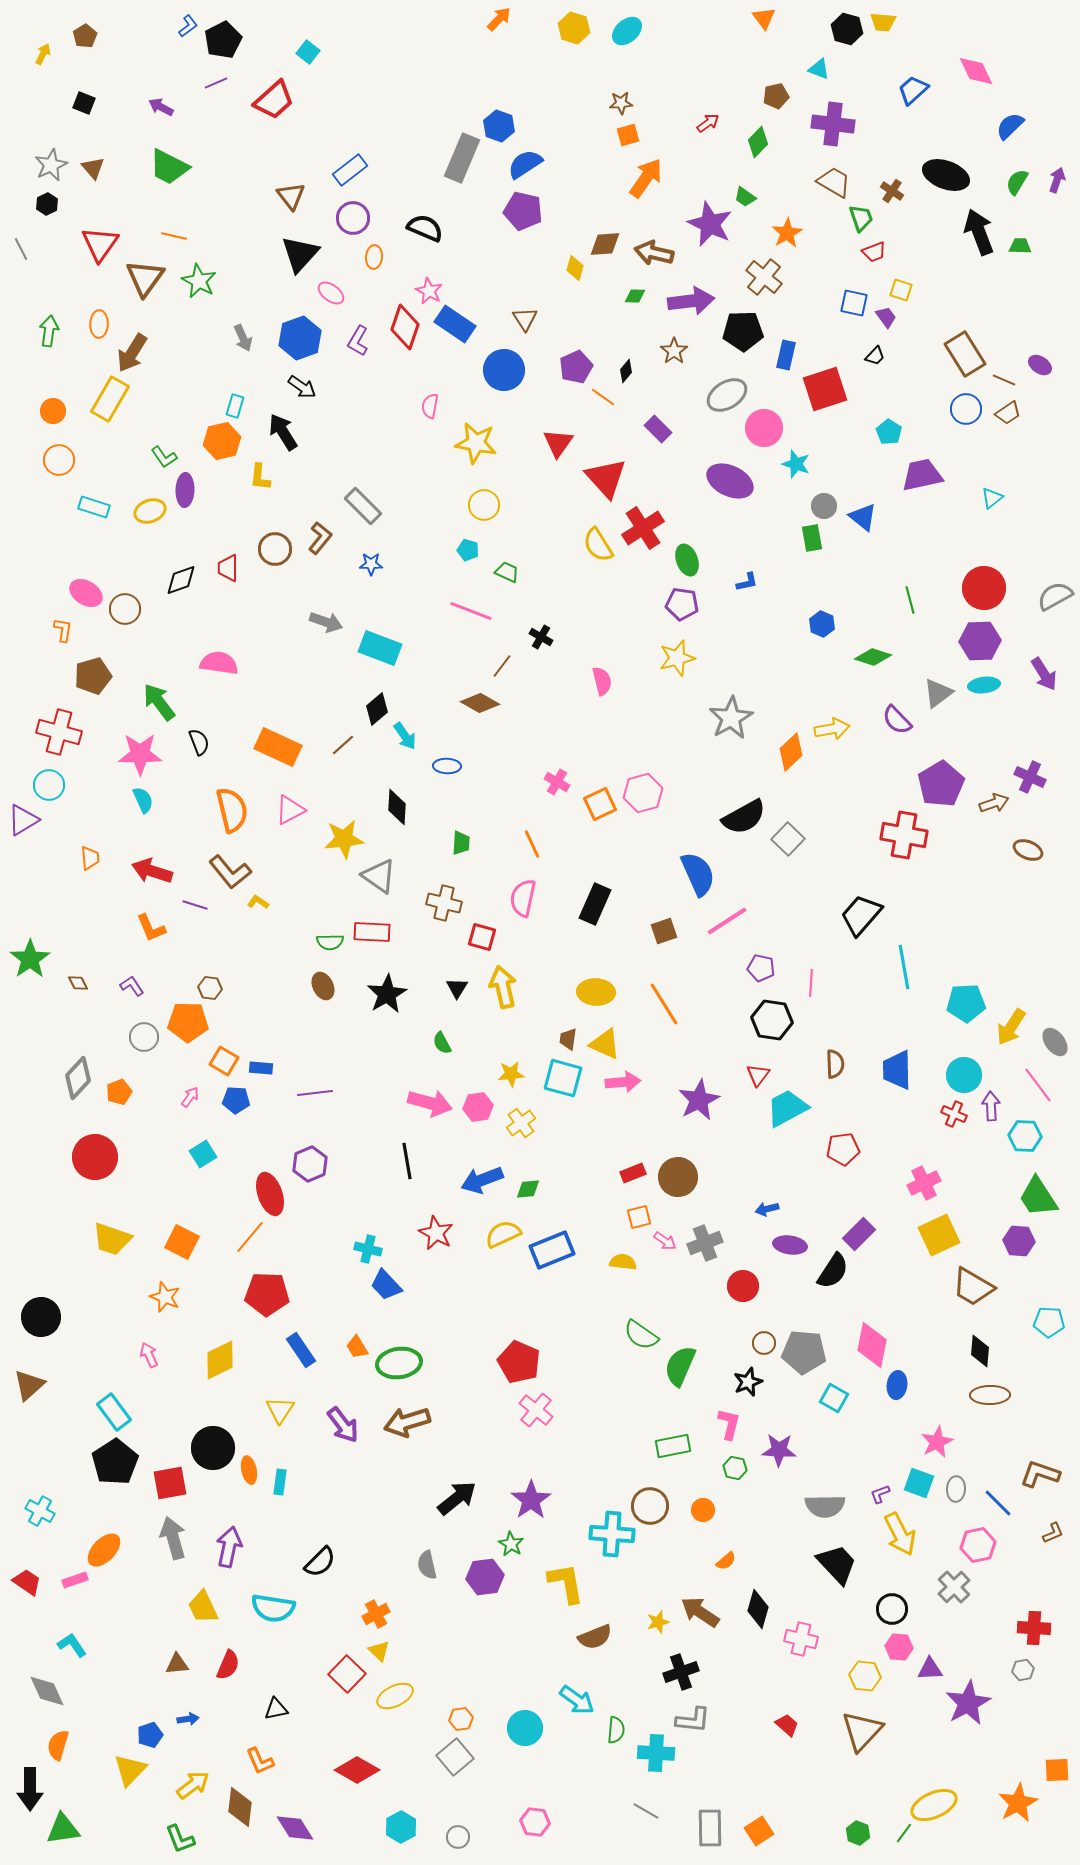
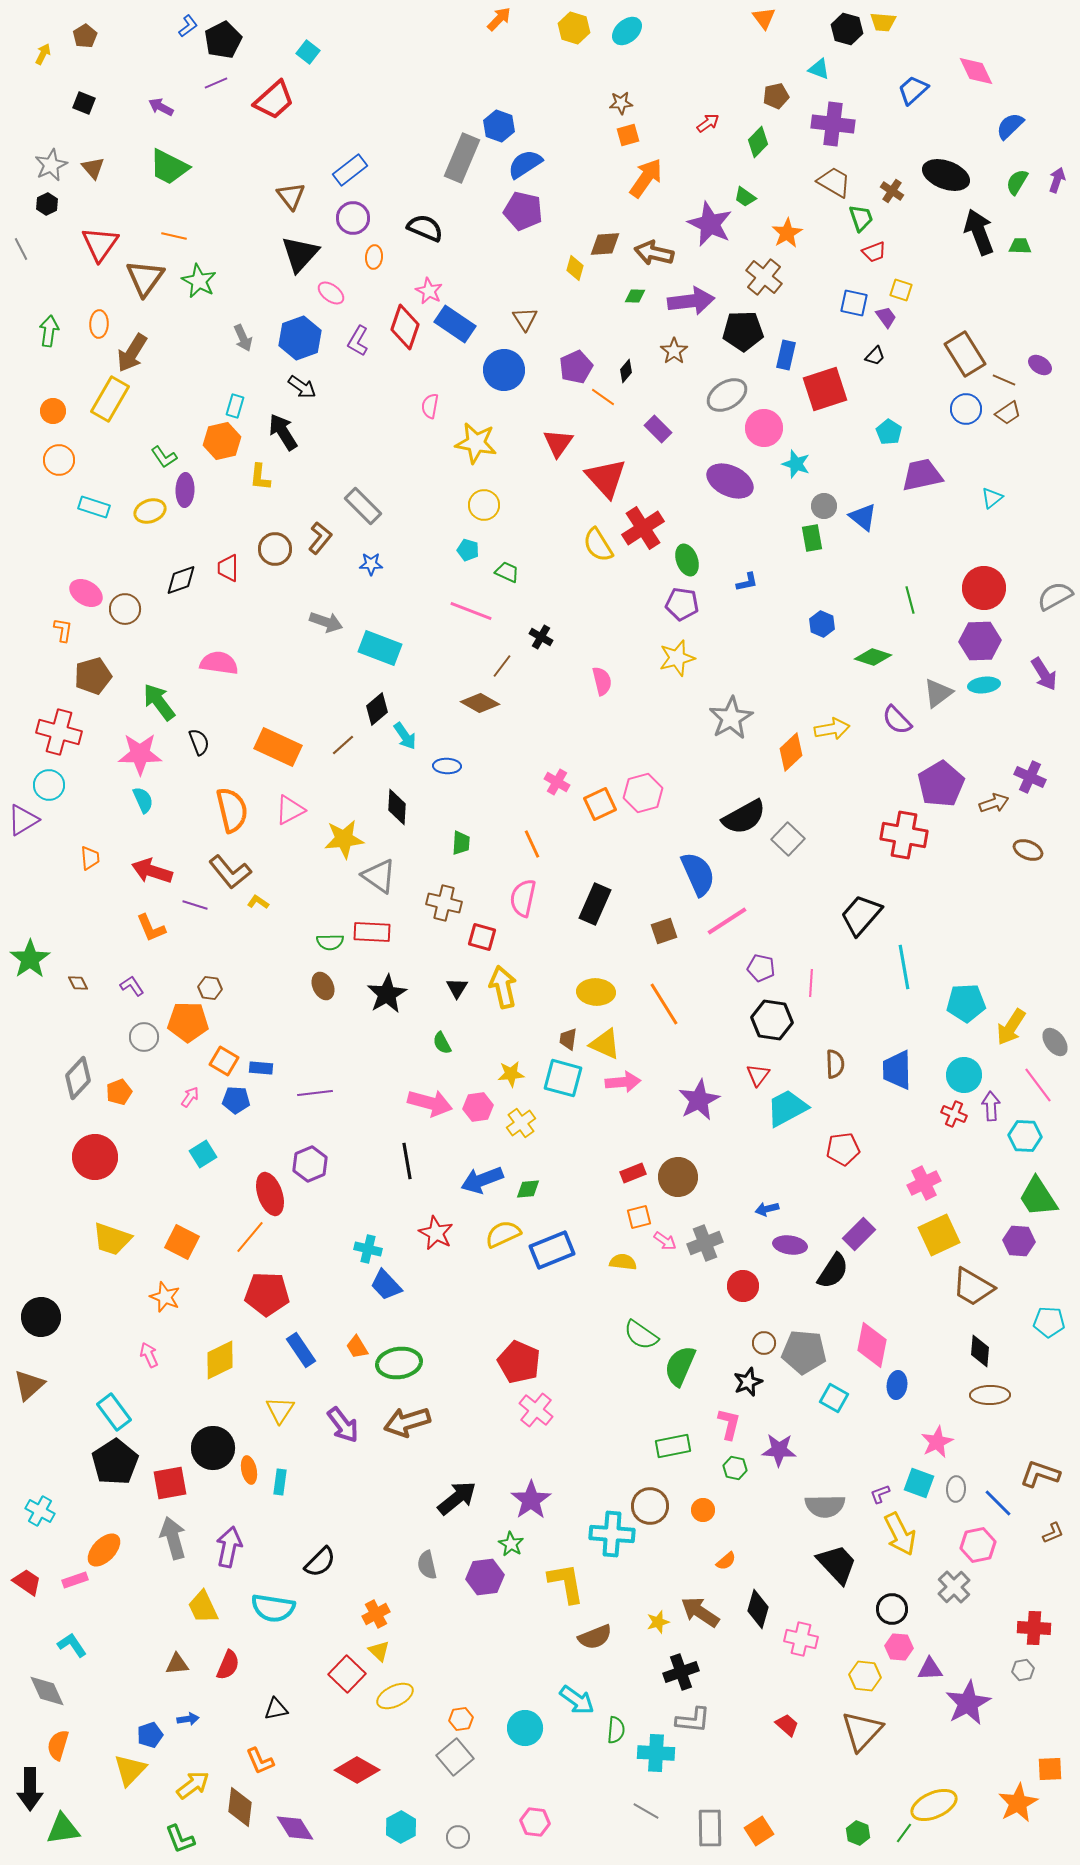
orange square at (1057, 1770): moved 7 px left, 1 px up
